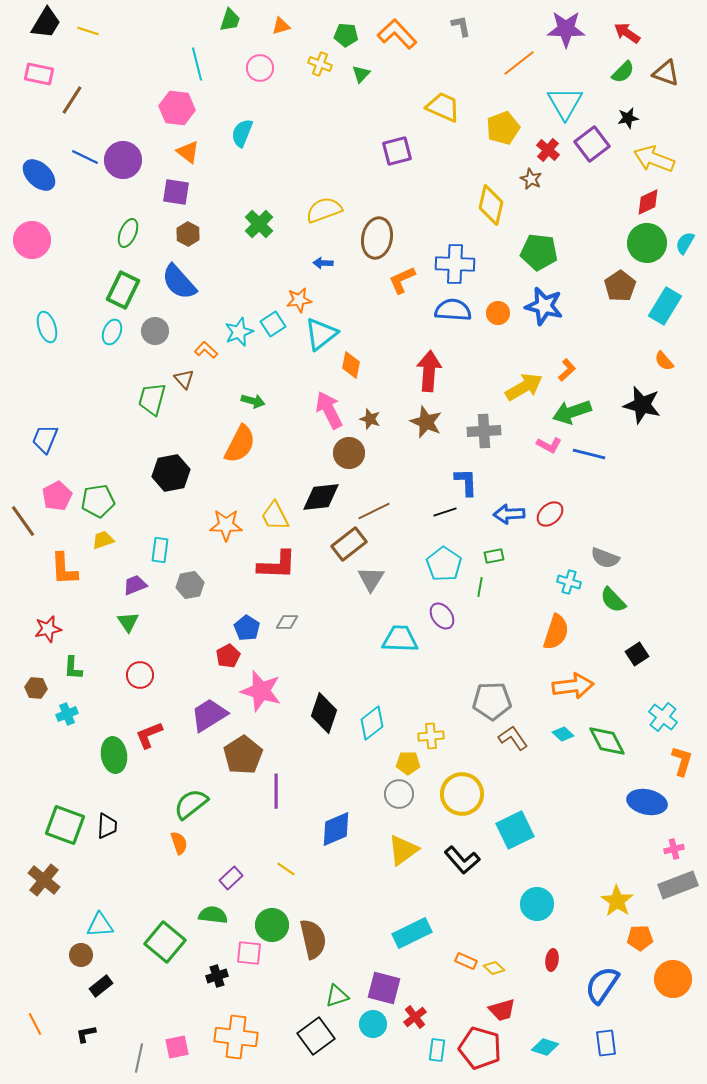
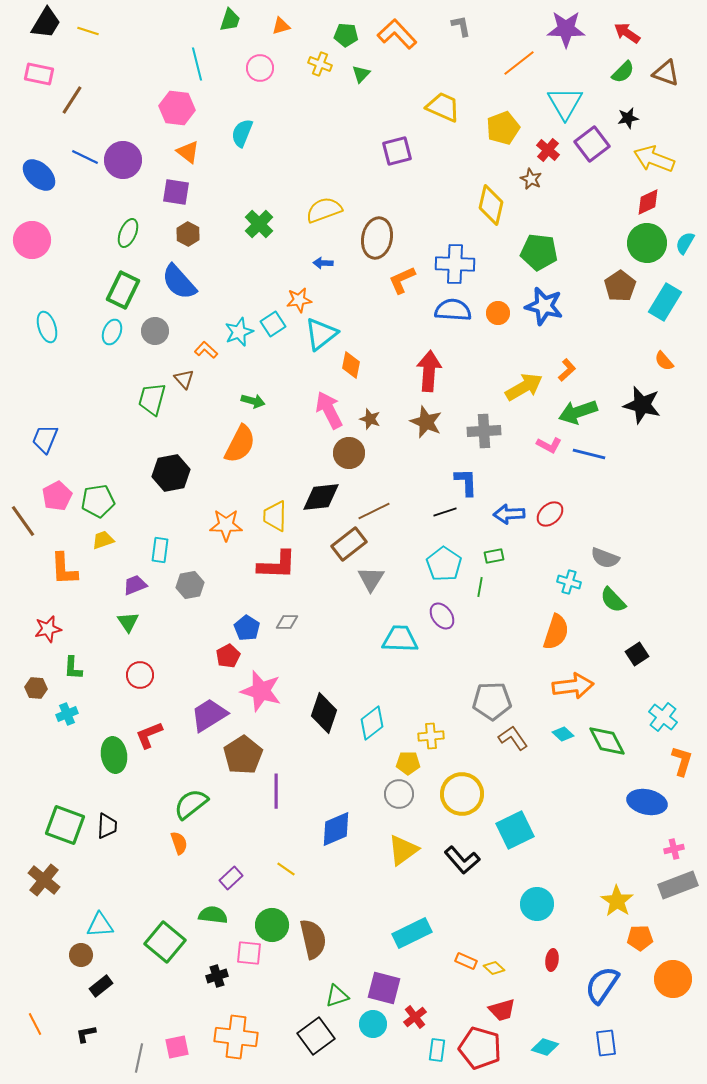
cyan rectangle at (665, 306): moved 4 px up
green arrow at (572, 412): moved 6 px right
yellow trapezoid at (275, 516): rotated 28 degrees clockwise
